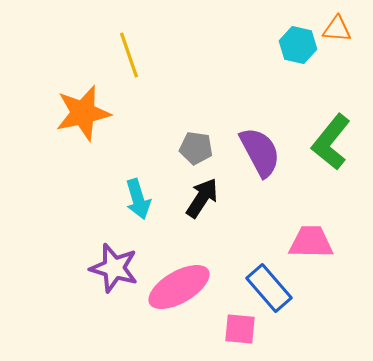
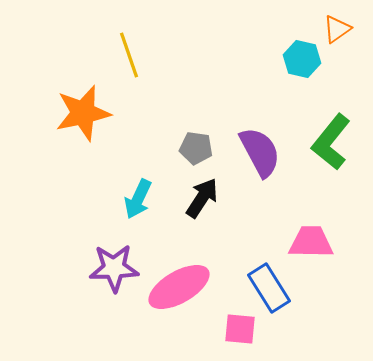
orange triangle: rotated 40 degrees counterclockwise
cyan hexagon: moved 4 px right, 14 px down
cyan arrow: rotated 42 degrees clockwise
purple star: rotated 18 degrees counterclockwise
blue rectangle: rotated 9 degrees clockwise
